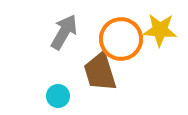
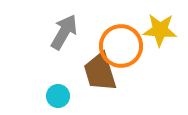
orange circle: moved 7 px down
